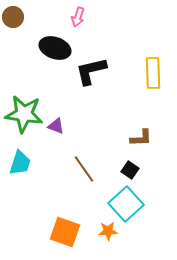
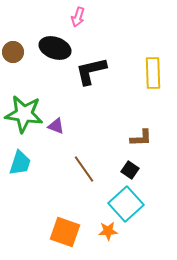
brown circle: moved 35 px down
